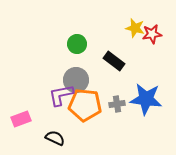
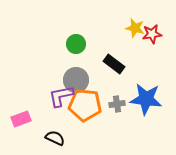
green circle: moved 1 px left
black rectangle: moved 3 px down
purple L-shape: moved 1 px down
